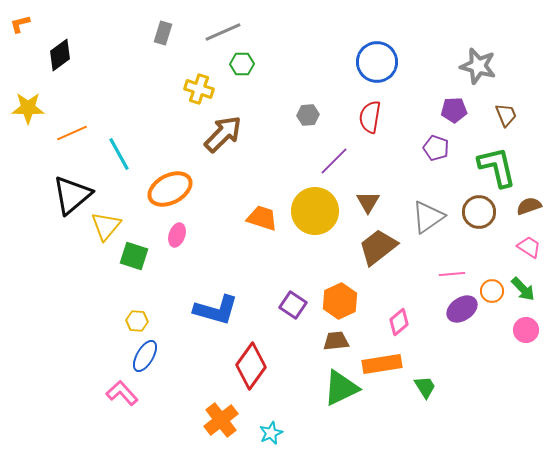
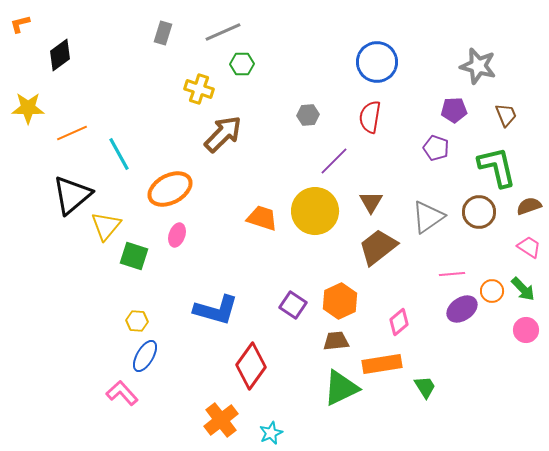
brown triangle at (368, 202): moved 3 px right
